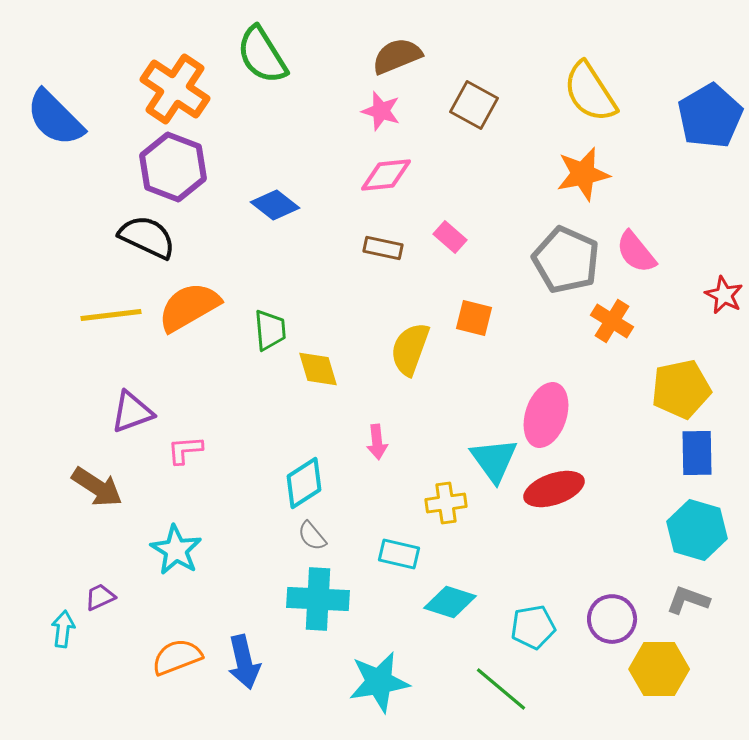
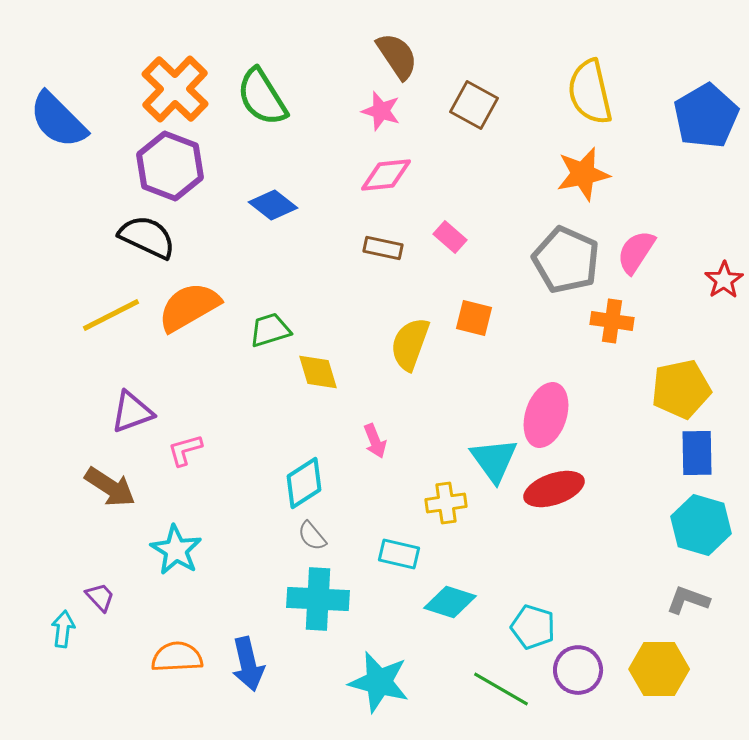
green semicircle at (262, 55): moved 42 px down
brown semicircle at (397, 56): rotated 78 degrees clockwise
orange cross at (175, 89): rotated 10 degrees clockwise
yellow semicircle at (590, 92): rotated 20 degrees clockwise
blue pentagon at (710, 116): moved 4 px left
blue semicircle at (55, 118): moved 3 px right, 2 px down
purple hexagon at (173, 167): moved 3 px left, 1 px up
blue diamond at (275, 205): moved 2 px left
pink semicircle at (636, 252): rotated 72 degrees clockwise
red star at (724, 295): moved 15 px up; rotated 12 degrees clockwise
yellow line at (111, 315): rotated 20 degrees counterclockwise
orange cross at (612, 321): rotated 24 degrees counterclockwise
green trapezoid at (270, 330): rotated 102 degrees counterclockwise
yellow semicircle at (410, 349): moved 5 px up
yellow diamond at (318, 369): moved 3 px down
pink arrow at (377, 442): moved 2 px left, 1 px up; rotated 16 degrees counterclockwise
pink L-shape at (185, 450): rotated 12 degrees counterclockwise
brown arrow at (97, 487): moved 13 px right
cyan hexagon at (697, 530): moved 4 px right, 5 px up
purple trapezoid at (100, 597): rotated 72 degrees clockwise
purple circle at (612, 619): moved 34 px left, 51 px down
cyan pentagon at (533, 627): rotated 27 degrees clockwise
orange semicircle at (177, 657): rotated 18 degrees clockwise
blue arrow at (244, 662): moved 4 px right, 2 px down
cyan star at (379, 682): rotated 24 degrees clockwise
green line at (501, 689): rotated 10 degrees counterclockwise
